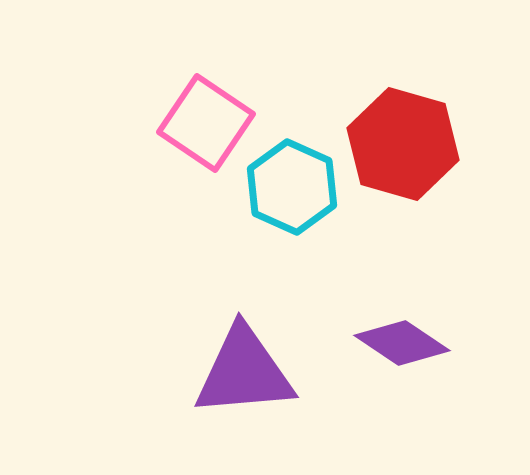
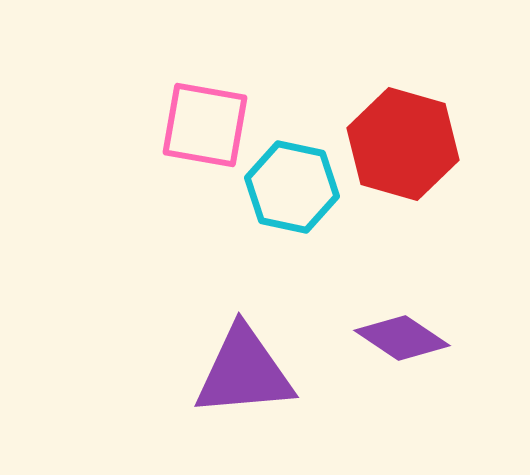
pink square: moved 1 px left, 2 px down; rotated 24 degrees counterclockwise
cyan hexagon: rotated 12 degrees counterclockwise
purple diamond: moved 5 px up
